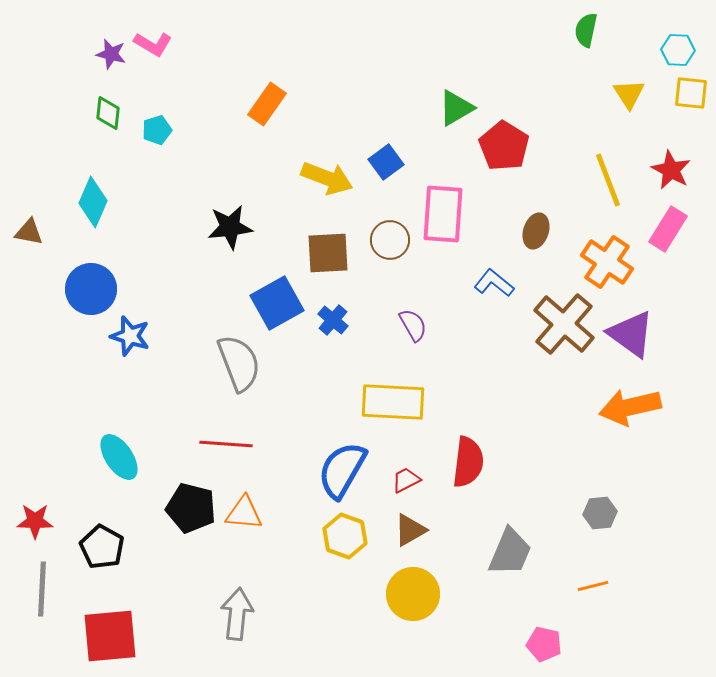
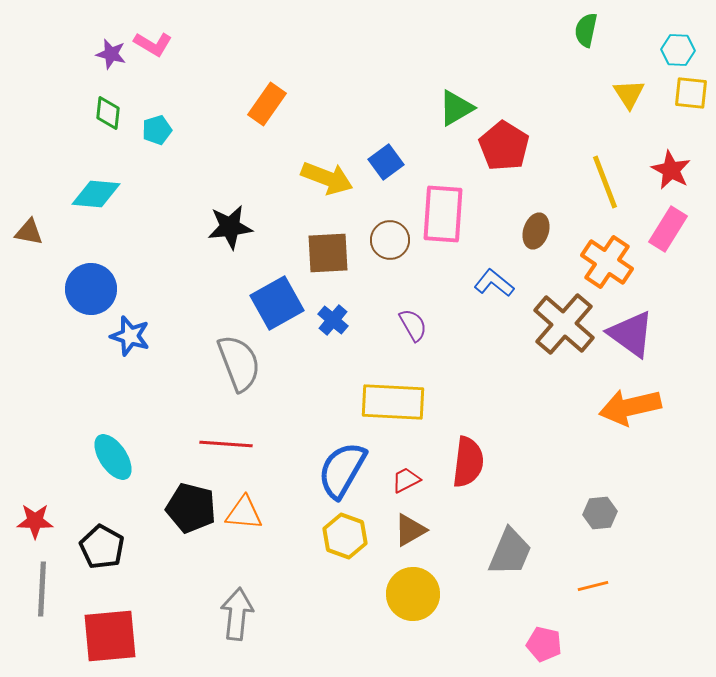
yellow line at (608, 180): moved 3 px left, 2 px down
cyan diamond at (93, 202): moved 3 px right, 8 px up; rotated 72 degrees clockwise
cyan ellipse at (119, 457): moved 6 px left
